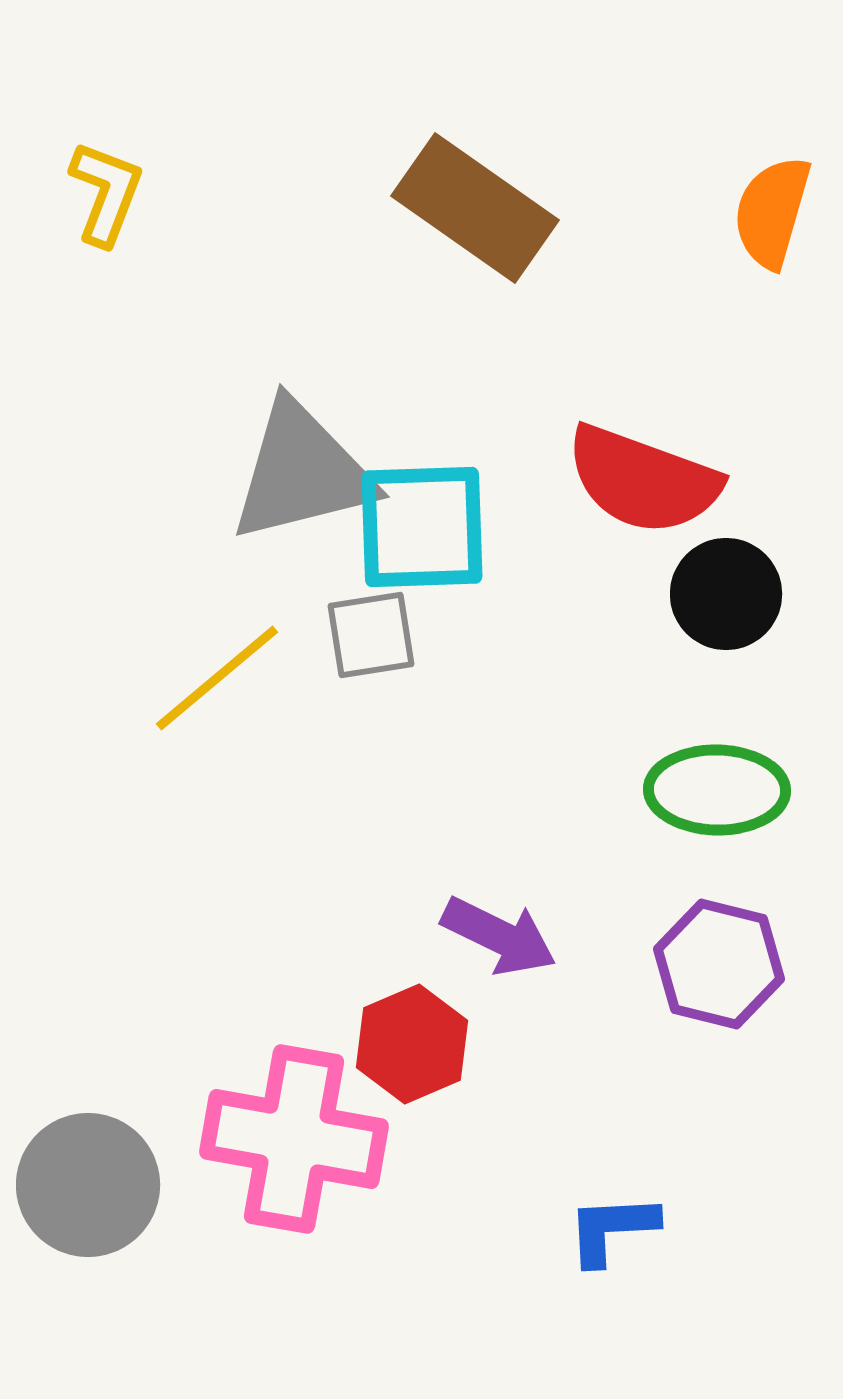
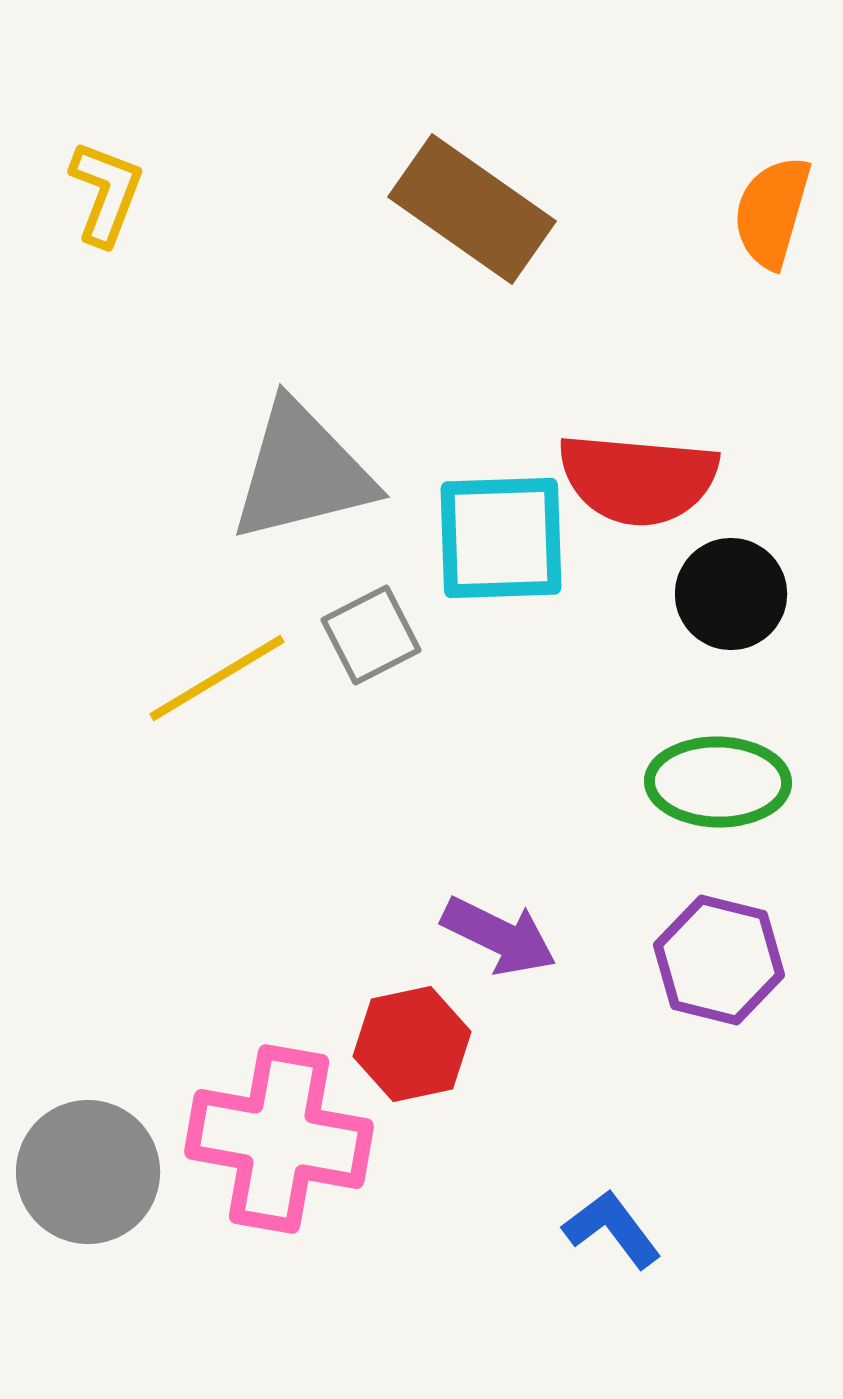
brown rectangle: moved 3 px left, 1 px down
red semicircle: moved 5 px left, 1 px up; rotated 15 degrees counterclockwise
cyan square: moved 79 px right, 11 px down
black circle: moved 5 px right
gray square: rotated 18 degrees counterclockwise
yellow line: rotated 9 degrees clockwise
green ellipse: moved 1 px right, 8 px up
purple hexagon: moved 4 px up
red hexagon: rotated 11 degrees clockwise
pink cross: moved 15 px left
gray circle: moved 13 px up
blue L-shape: rotated 56 degrees clockwise
